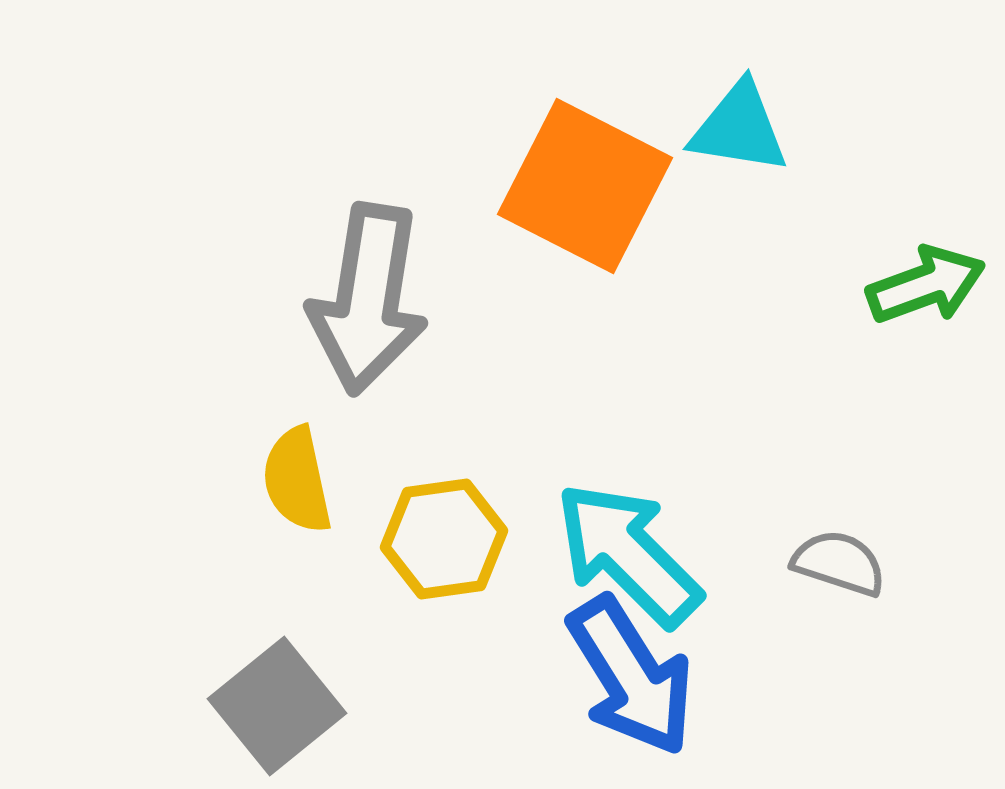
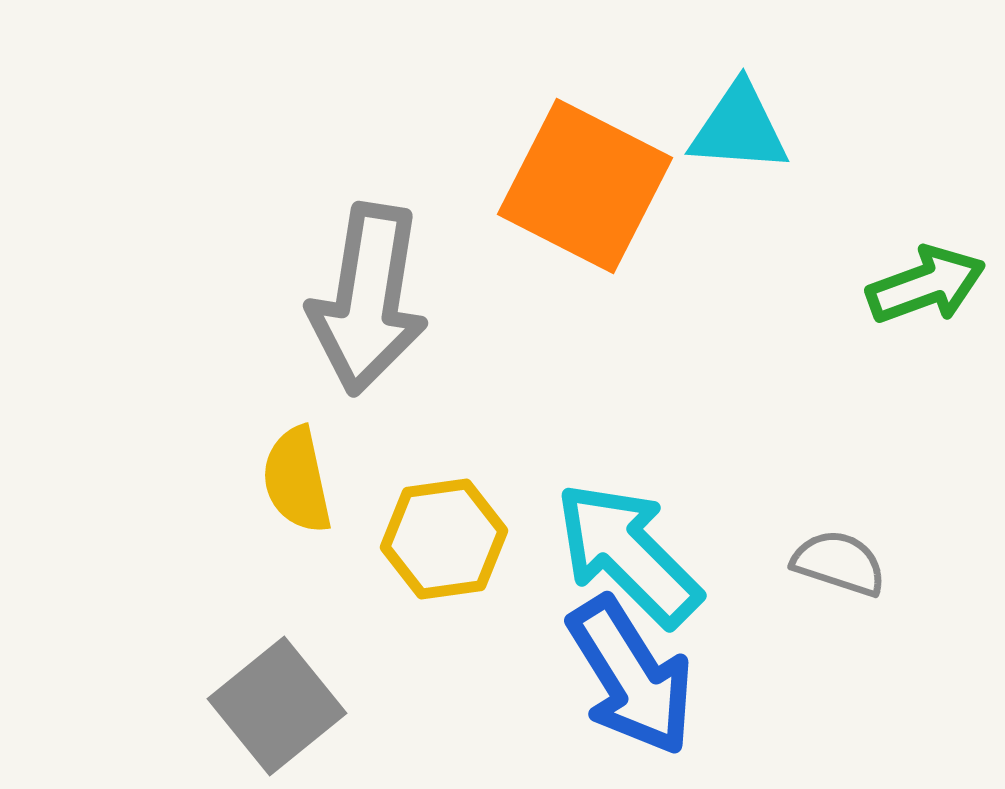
cyan triangle: rotated 5 degrees counterclockwise
